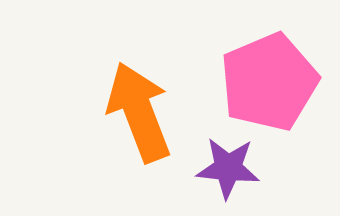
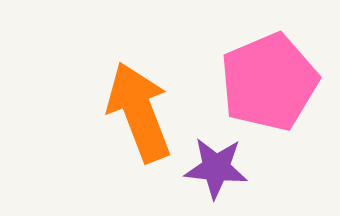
purple star: moved 12 px left
